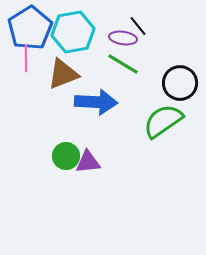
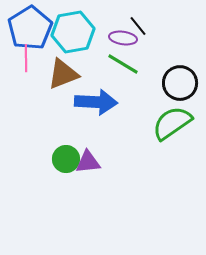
green semicircle: moved 9 px right, 2 px down
green circle: moved 3 px down
